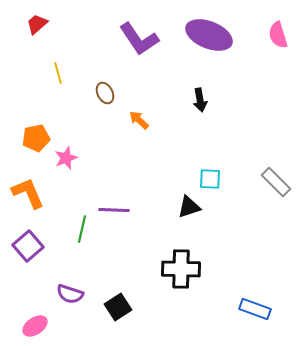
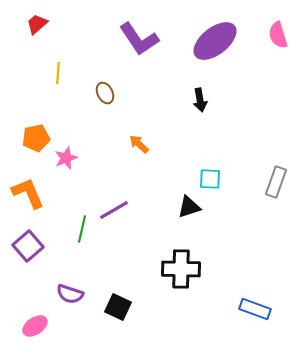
purple ellipse: moved 6 px right, 6 px down; rotated 60 degrees counterclockwise
yellow line: rotated 20 degrees clockwise
orange arrow: moved 24 px down
gray rectangle: rotated 64 degrees clockwise
purple line: rotated 32 degrees counterclockwise
black square: rotated 32 degrees counterclockwise
